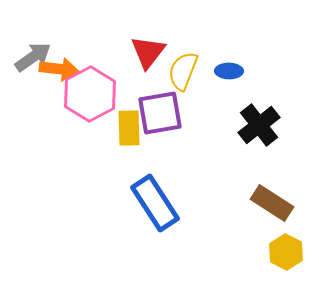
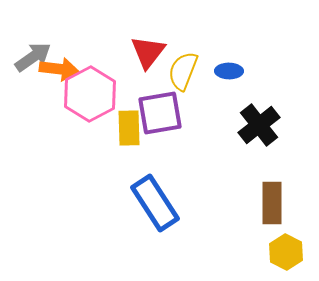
brown rectangle: rotated 57 degrees clockwise
